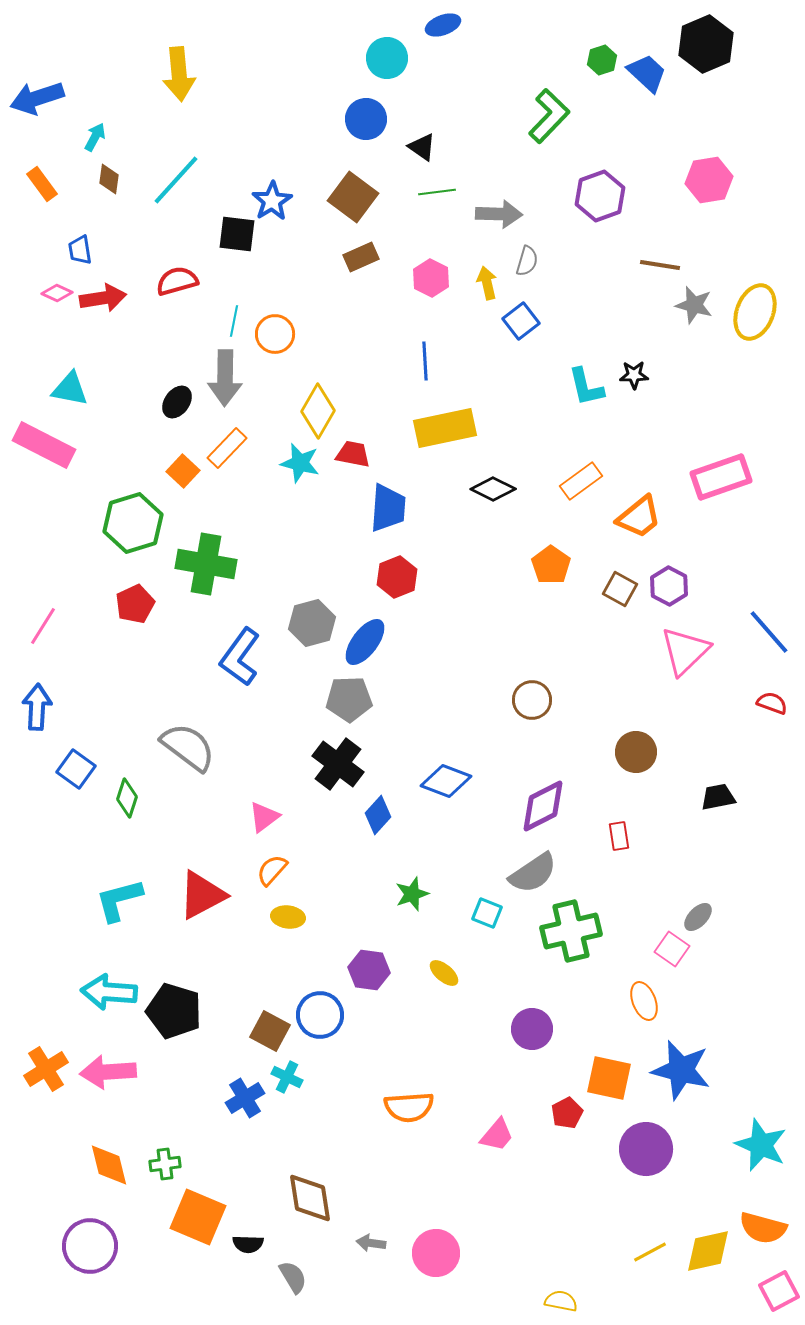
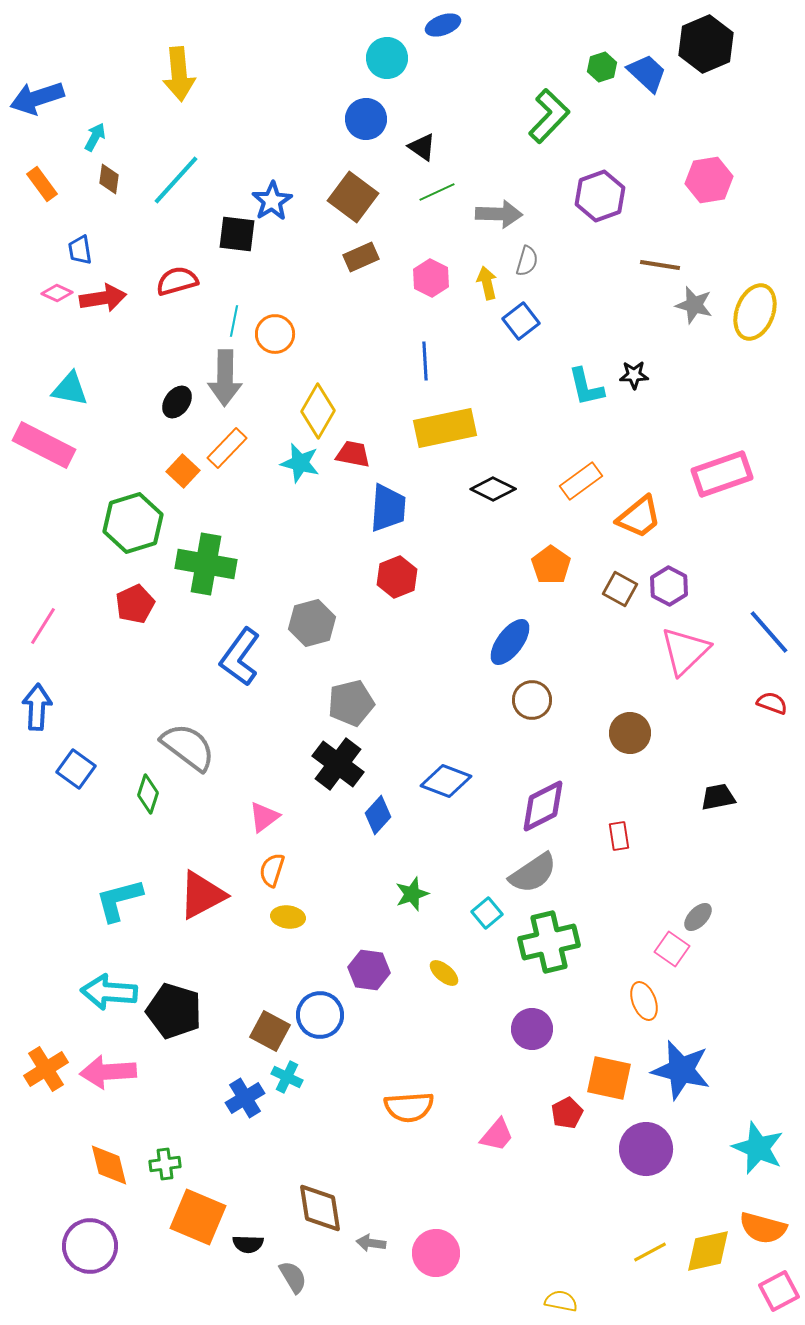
green hexagon at (602, 60): moved 7 px down
green line at (437, 192): rotated 18 degrees counterclockwise
pink rectangle at (721, 477): moved 1 px right, 3 px up
blue ellipse at (365, 642): moved 145 px right
gray pentagon at (349, 699): moved 2 px right, 4 px down; rotated 12 degrees counterclockwise
brown circle at (636, 752): moved 6 px left, 19 px up
green diamond at (127, 798): moved 21 px right, 4 px up
orange semicircle at (272, 870): rotated 24 degrees counterclockwise
cyan square at (487, 913): rotated 28 degrees clockwise
green cross at (571, 931): moved 22 px left, 11 px down
cyan star at (761, 1145): moved 3 px left, 3 px down
brown diamond at (310, 1198): moved 10 px right, 10 px down
